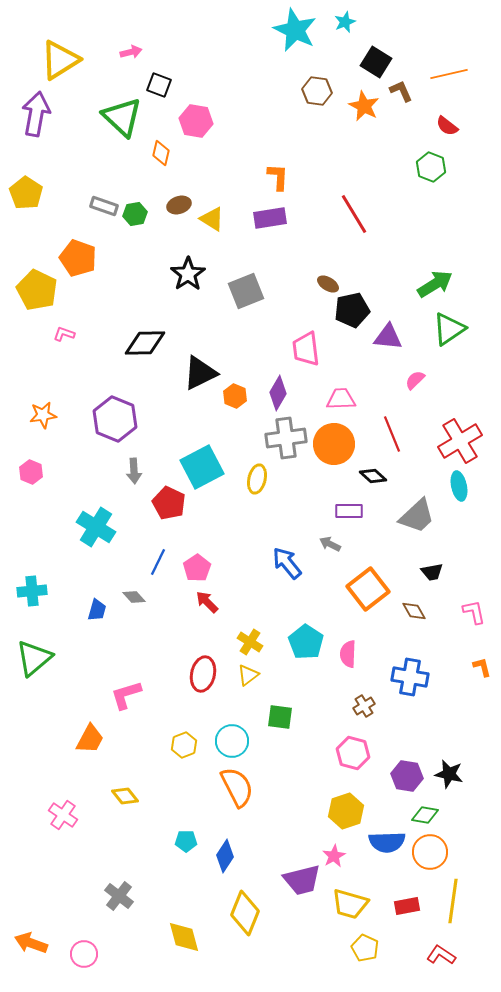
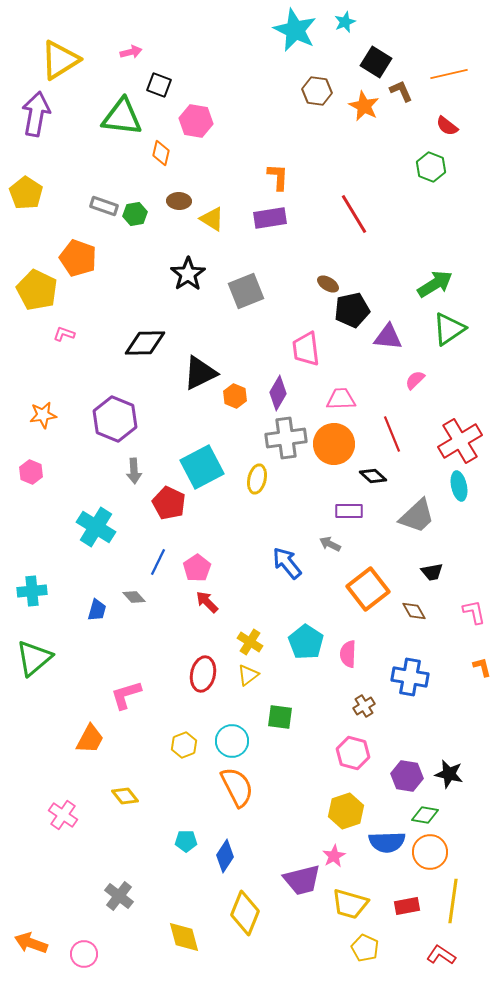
green triangle at (122, 117): rotated 36 degrees counterclockwise
brown ellipse at (179, 205): moved 4 px up; rotated 20 degrees clockwise
